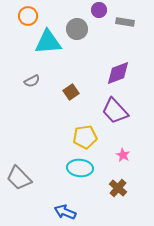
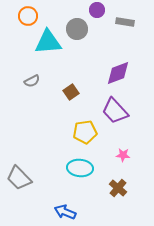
purple circle: moved 2 px left
yellow pentagon: moved 5 px up
pink star: rotated 24 degrees counterclockwise
